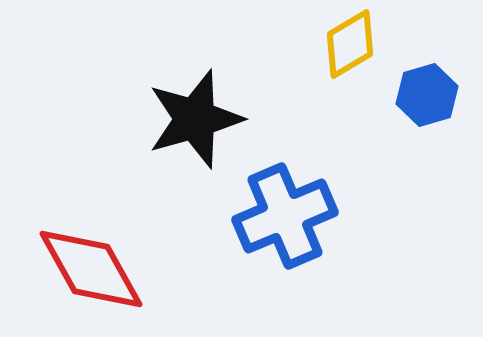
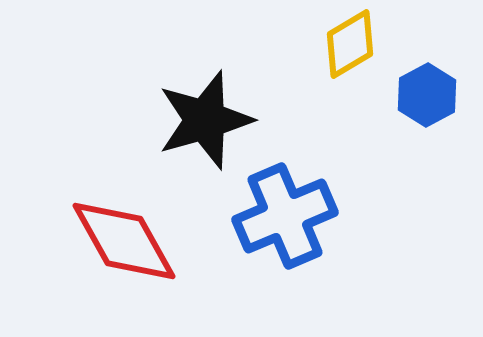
blue hexagon: rotated 12 degrees counterclockwise
black star: moved 10 px right, 1 px down
red diamond: moved 33 px right, 28 px up
